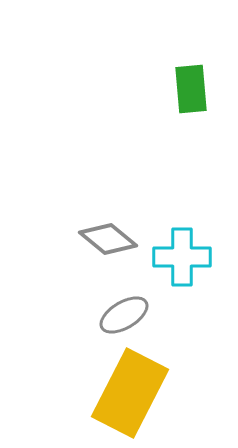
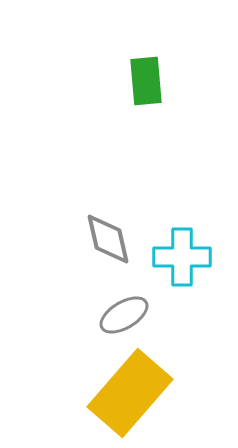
green rectangle: moved 45 px left, 8 px up
gray diamond: rotated 38 degrees clockwise
yellow rectangle: rotated 14 degrees clockwise
